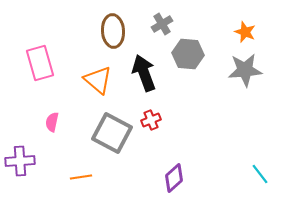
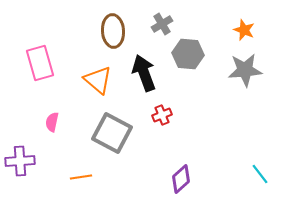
orange star: moved 1 px left, 2 px up
red cross: moved 11 px right, 5 px up
purple diamond: moved 7 px right, 1 px down
